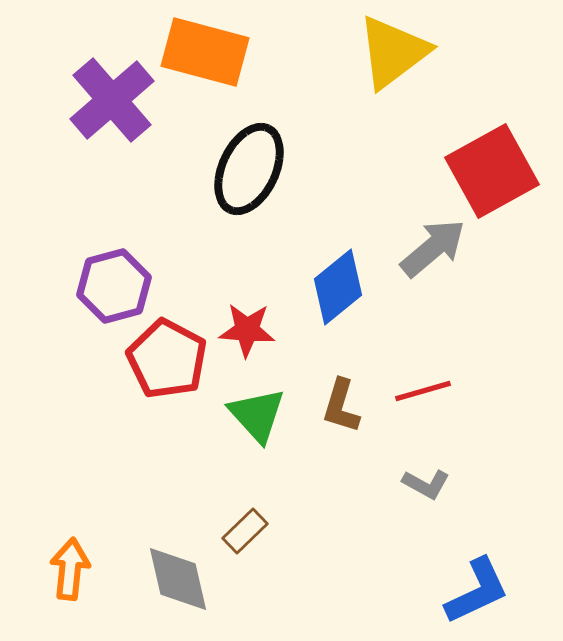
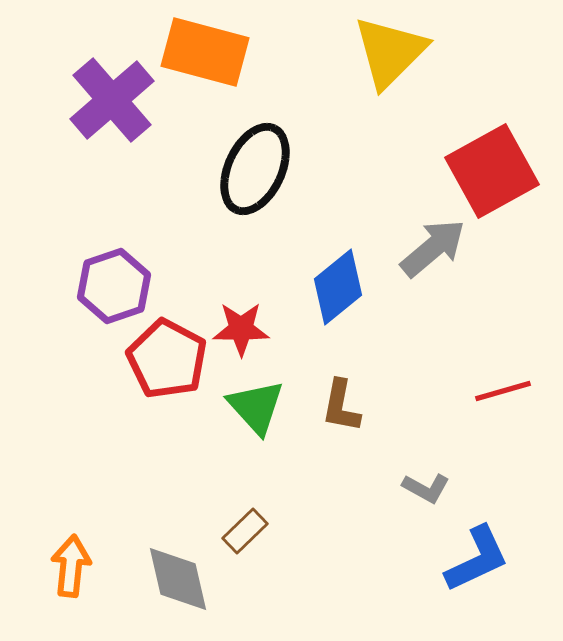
yellow triangle: moved 3 px left; rotated 8 degrees counterclockwise
black ellipse: moved 6 px right
purple hexagon: rotated 4 degrees counterclockwise
red star: moved 6 px left, 1 px up; rotated 4 degrees counterclockwise
red line: moved 80 px right
brown L-shape: rotated 6 degrees counterclockwise
green triangle: moved 1 px left, 8 px up
gray L-shape: moved 4 px down
orange arrow: moved 1 px right, 3 px up
blue L-shape: moved 32 px up
